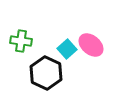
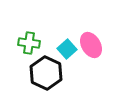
green cross: moved 8 px right, 2 px down
pink ellipse: rotated 20 degrees clockwise
